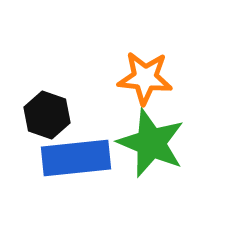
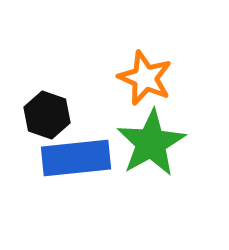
orange star: rotated 18 degrees clockwise
green star: rotated 20 degrees clockwise
